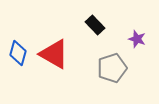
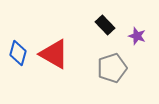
black rectangle: moved 10 px right
purple star: moved 3 px up
